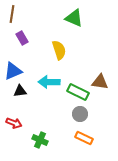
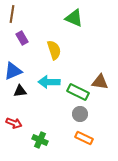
yellow semicircle: moved 5 px left
